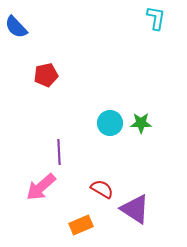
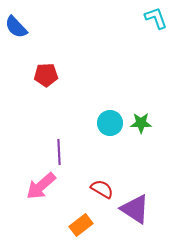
cyan L-shape: rotated 30 degrees counterclockwise
red pentagon: rotated 10 degrees clockwise
pink arrow: moved 1 px up
orange rectangle: rotated 15 degrees counterclockwise
